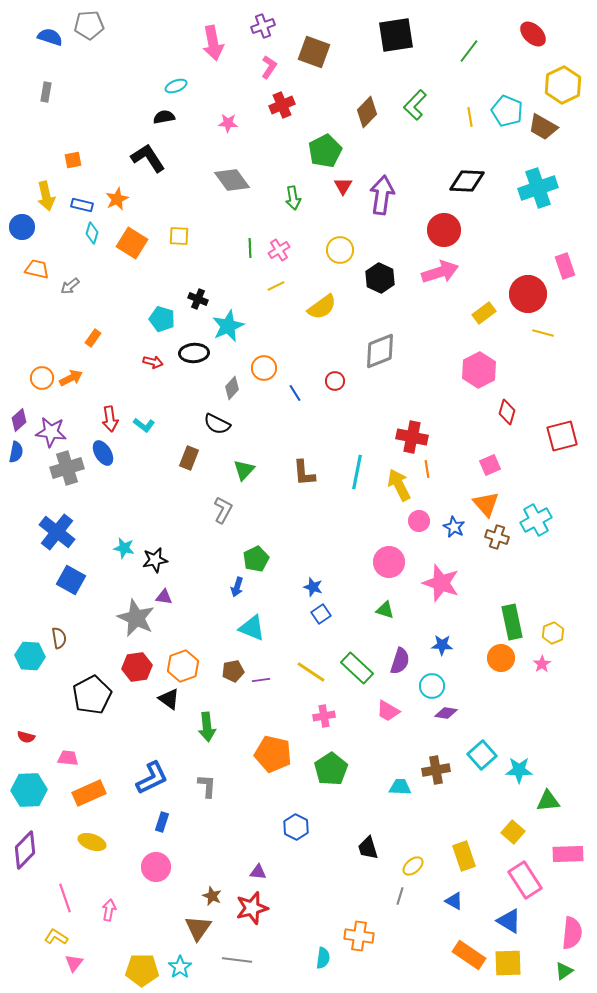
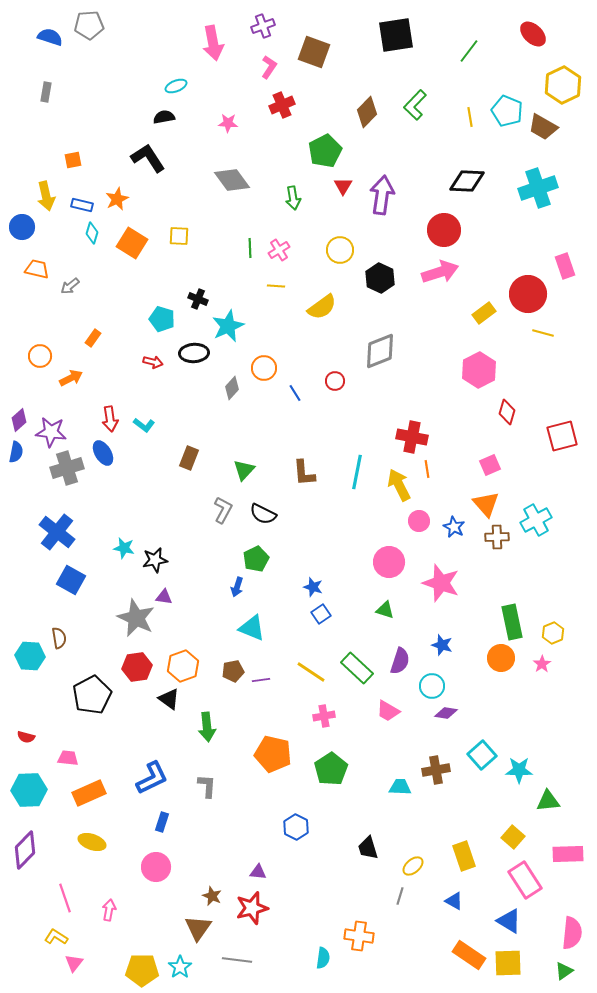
yellow line at (276, 286): rotated 30 degrees clockwise
orange circle at (42, 378): moved 2 px left, 22 px up
black semicircle at (217, 424): moved 46 px right, 90 px down
brown cross at (497, 537): rotated 20 degrees counterclockwise
blue star at (442, 645): rotated 15 degrees clockwise
yellow square at (513, 832): moved 5 px down
